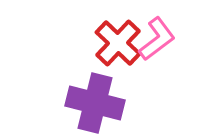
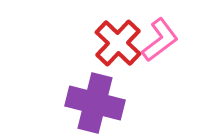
pink L-shape: moved 3 px right, 1 px down
